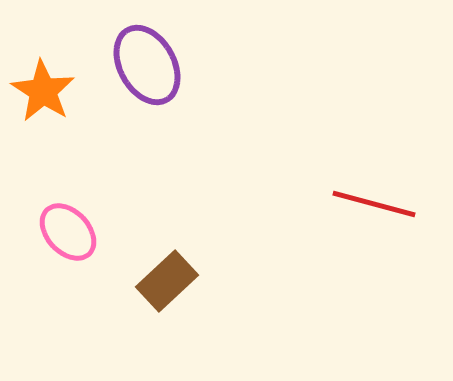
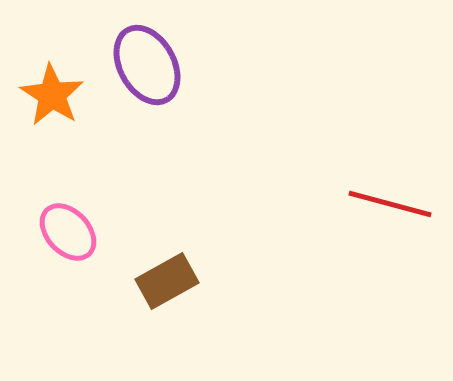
orange star: moved 9 px right, 4 px down
red line: moved 16 px right
brown rectangle: rotated 14 degrees clockwise
